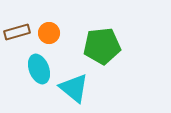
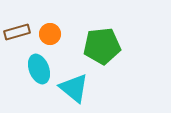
orange circle: moved 1 px right, 1 px down
